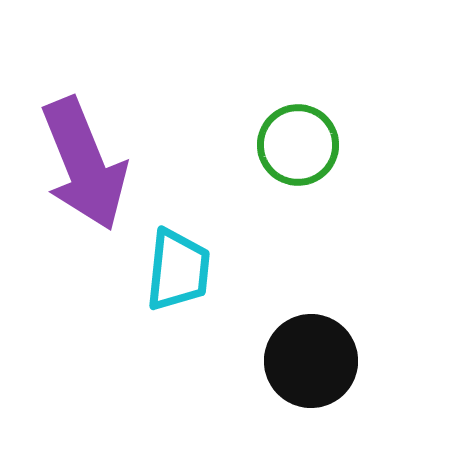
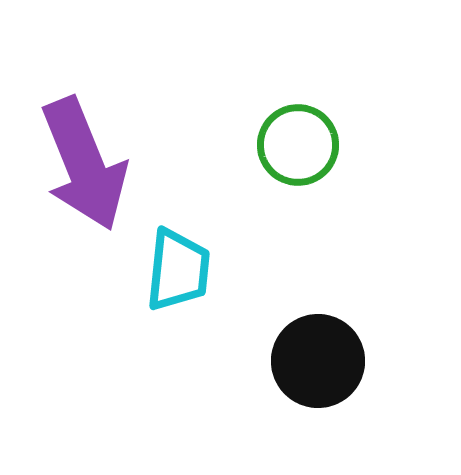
black circle: moved 7 px right
